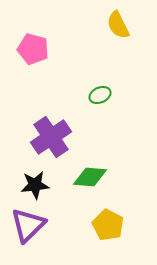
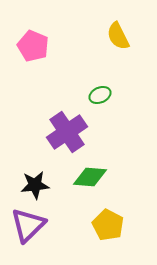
yellow semicircle: moved 11 px down
pink pentagon: moved 3 px up; rotated 8 degrees clockwise
purple cross: moved 16 px right, 5 px up
